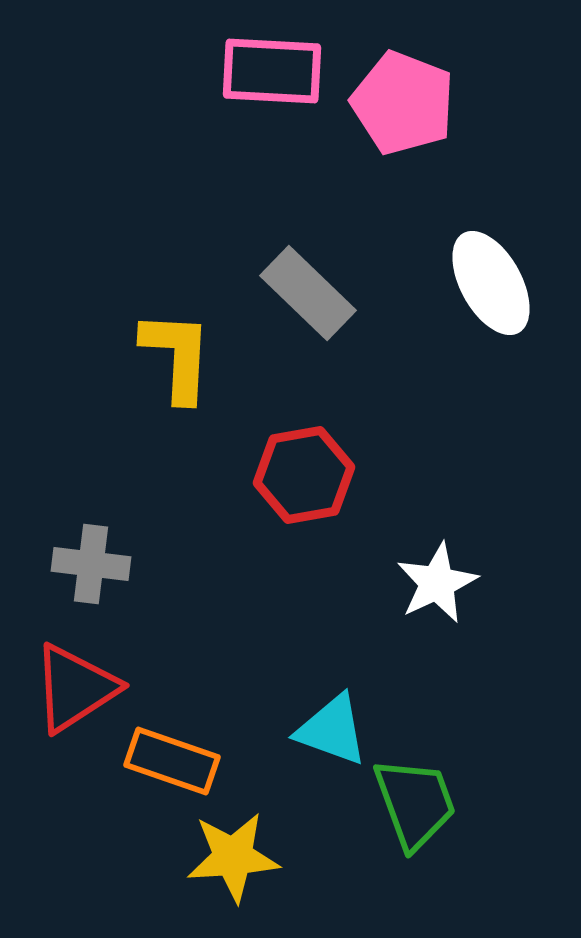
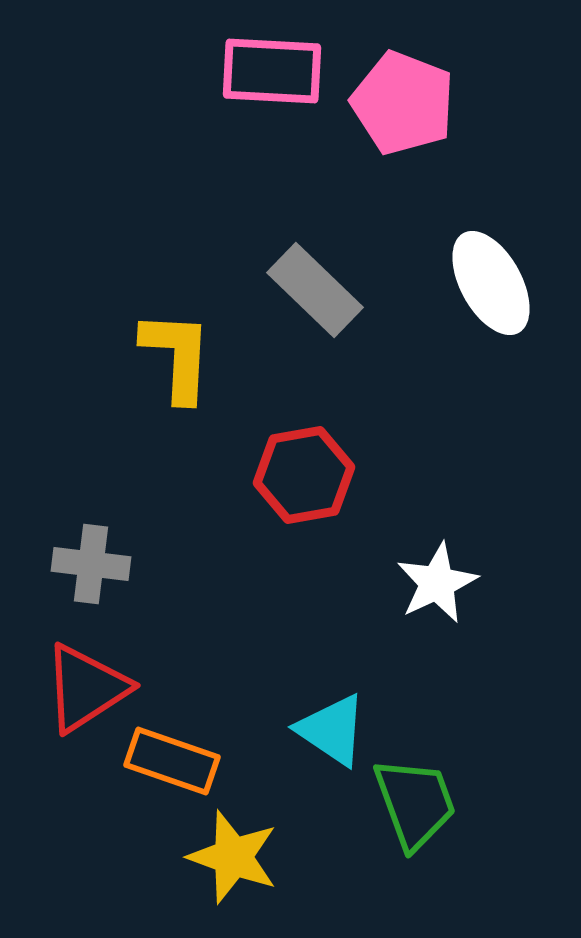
gray rectangle: moved 7 px right, 3 px up
red triangle: moved 11 px right
cyan triangle: rotated 14 degrees clockwise
yellow star: rotated 24 degrees clockwise
